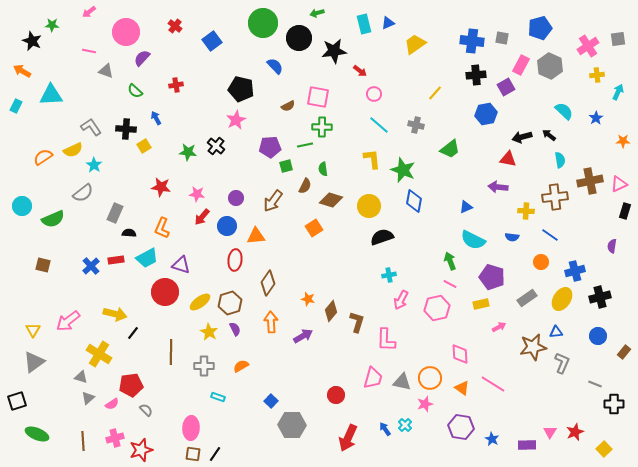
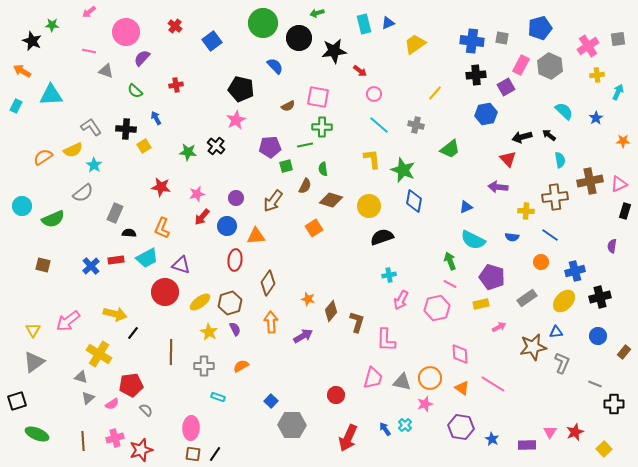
red triangle at (508, 159): rotated 36 degrees clockwise
pink star at (197, 194): rotated 21 degrees counterclockwise
yellow ellipse at (562, 299): moved 2 px right, 2 px down; rotated 10 degrees clockwise
